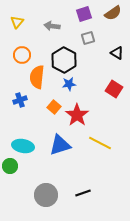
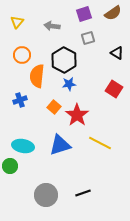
orange semicircle: moved 1 px up
